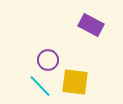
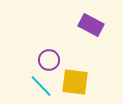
purple circle: moved 1 px right
cyan line: moved 1 px right
